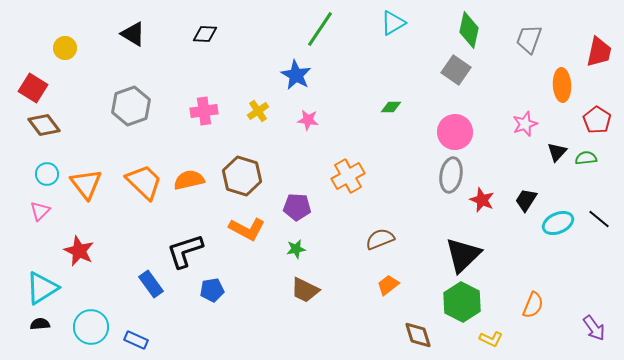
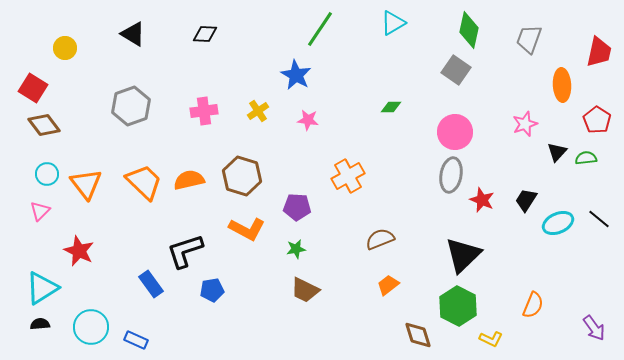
green hexagon at (462, 302): moved 4 px left, 4 px down
